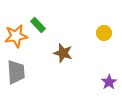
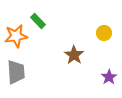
green rectangle: moved 4 px up
brown star: moved 11 px right, 2 px down; rotated 18 degrees clockwise
purple star: moved 5 px up
